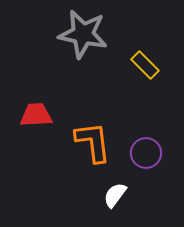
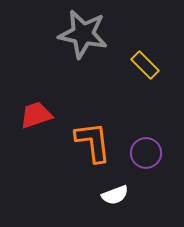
red trapezoid: rotated 16 degrees counterclockwise
white semicircle: rotated 148 degrees counterclockwise
